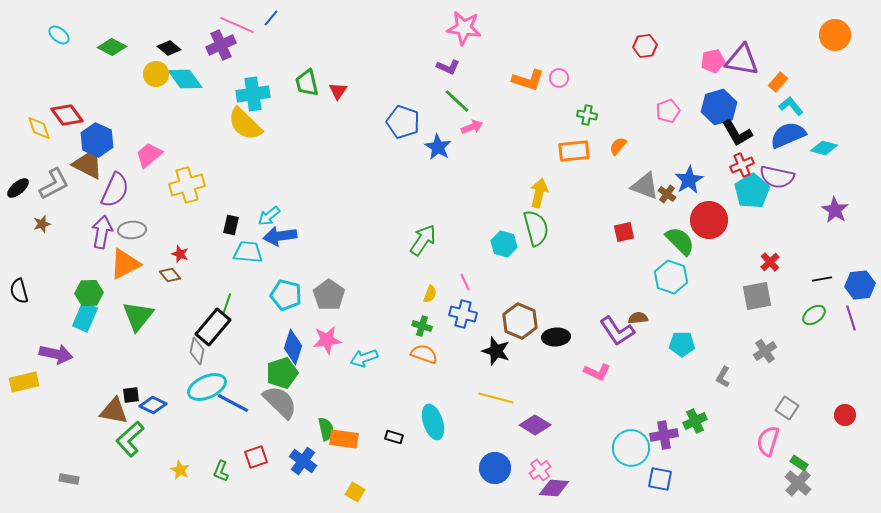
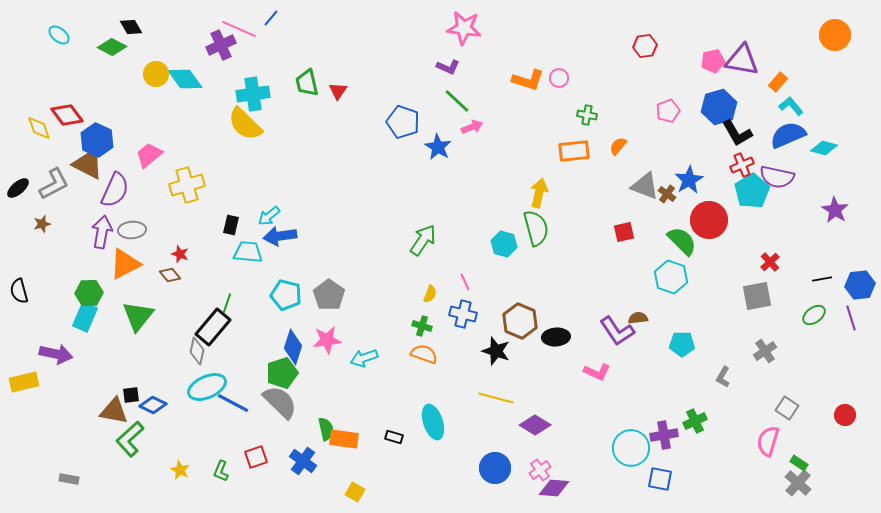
pink line at (237, 25): moved 2 px right, 4 px down
black diamond at (169, 48): moved 38 px left, 21 px up; rotated 20 degrees clockwise
green semicircle at (680, 241): moved 2 px right
